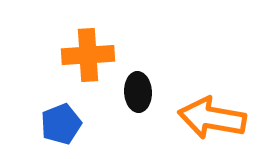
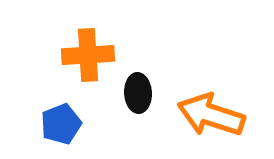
black ellipse: moved 1 px down
orange arrow: moved 1 px left, 3 px up; rotated 8 degrees clockwise
